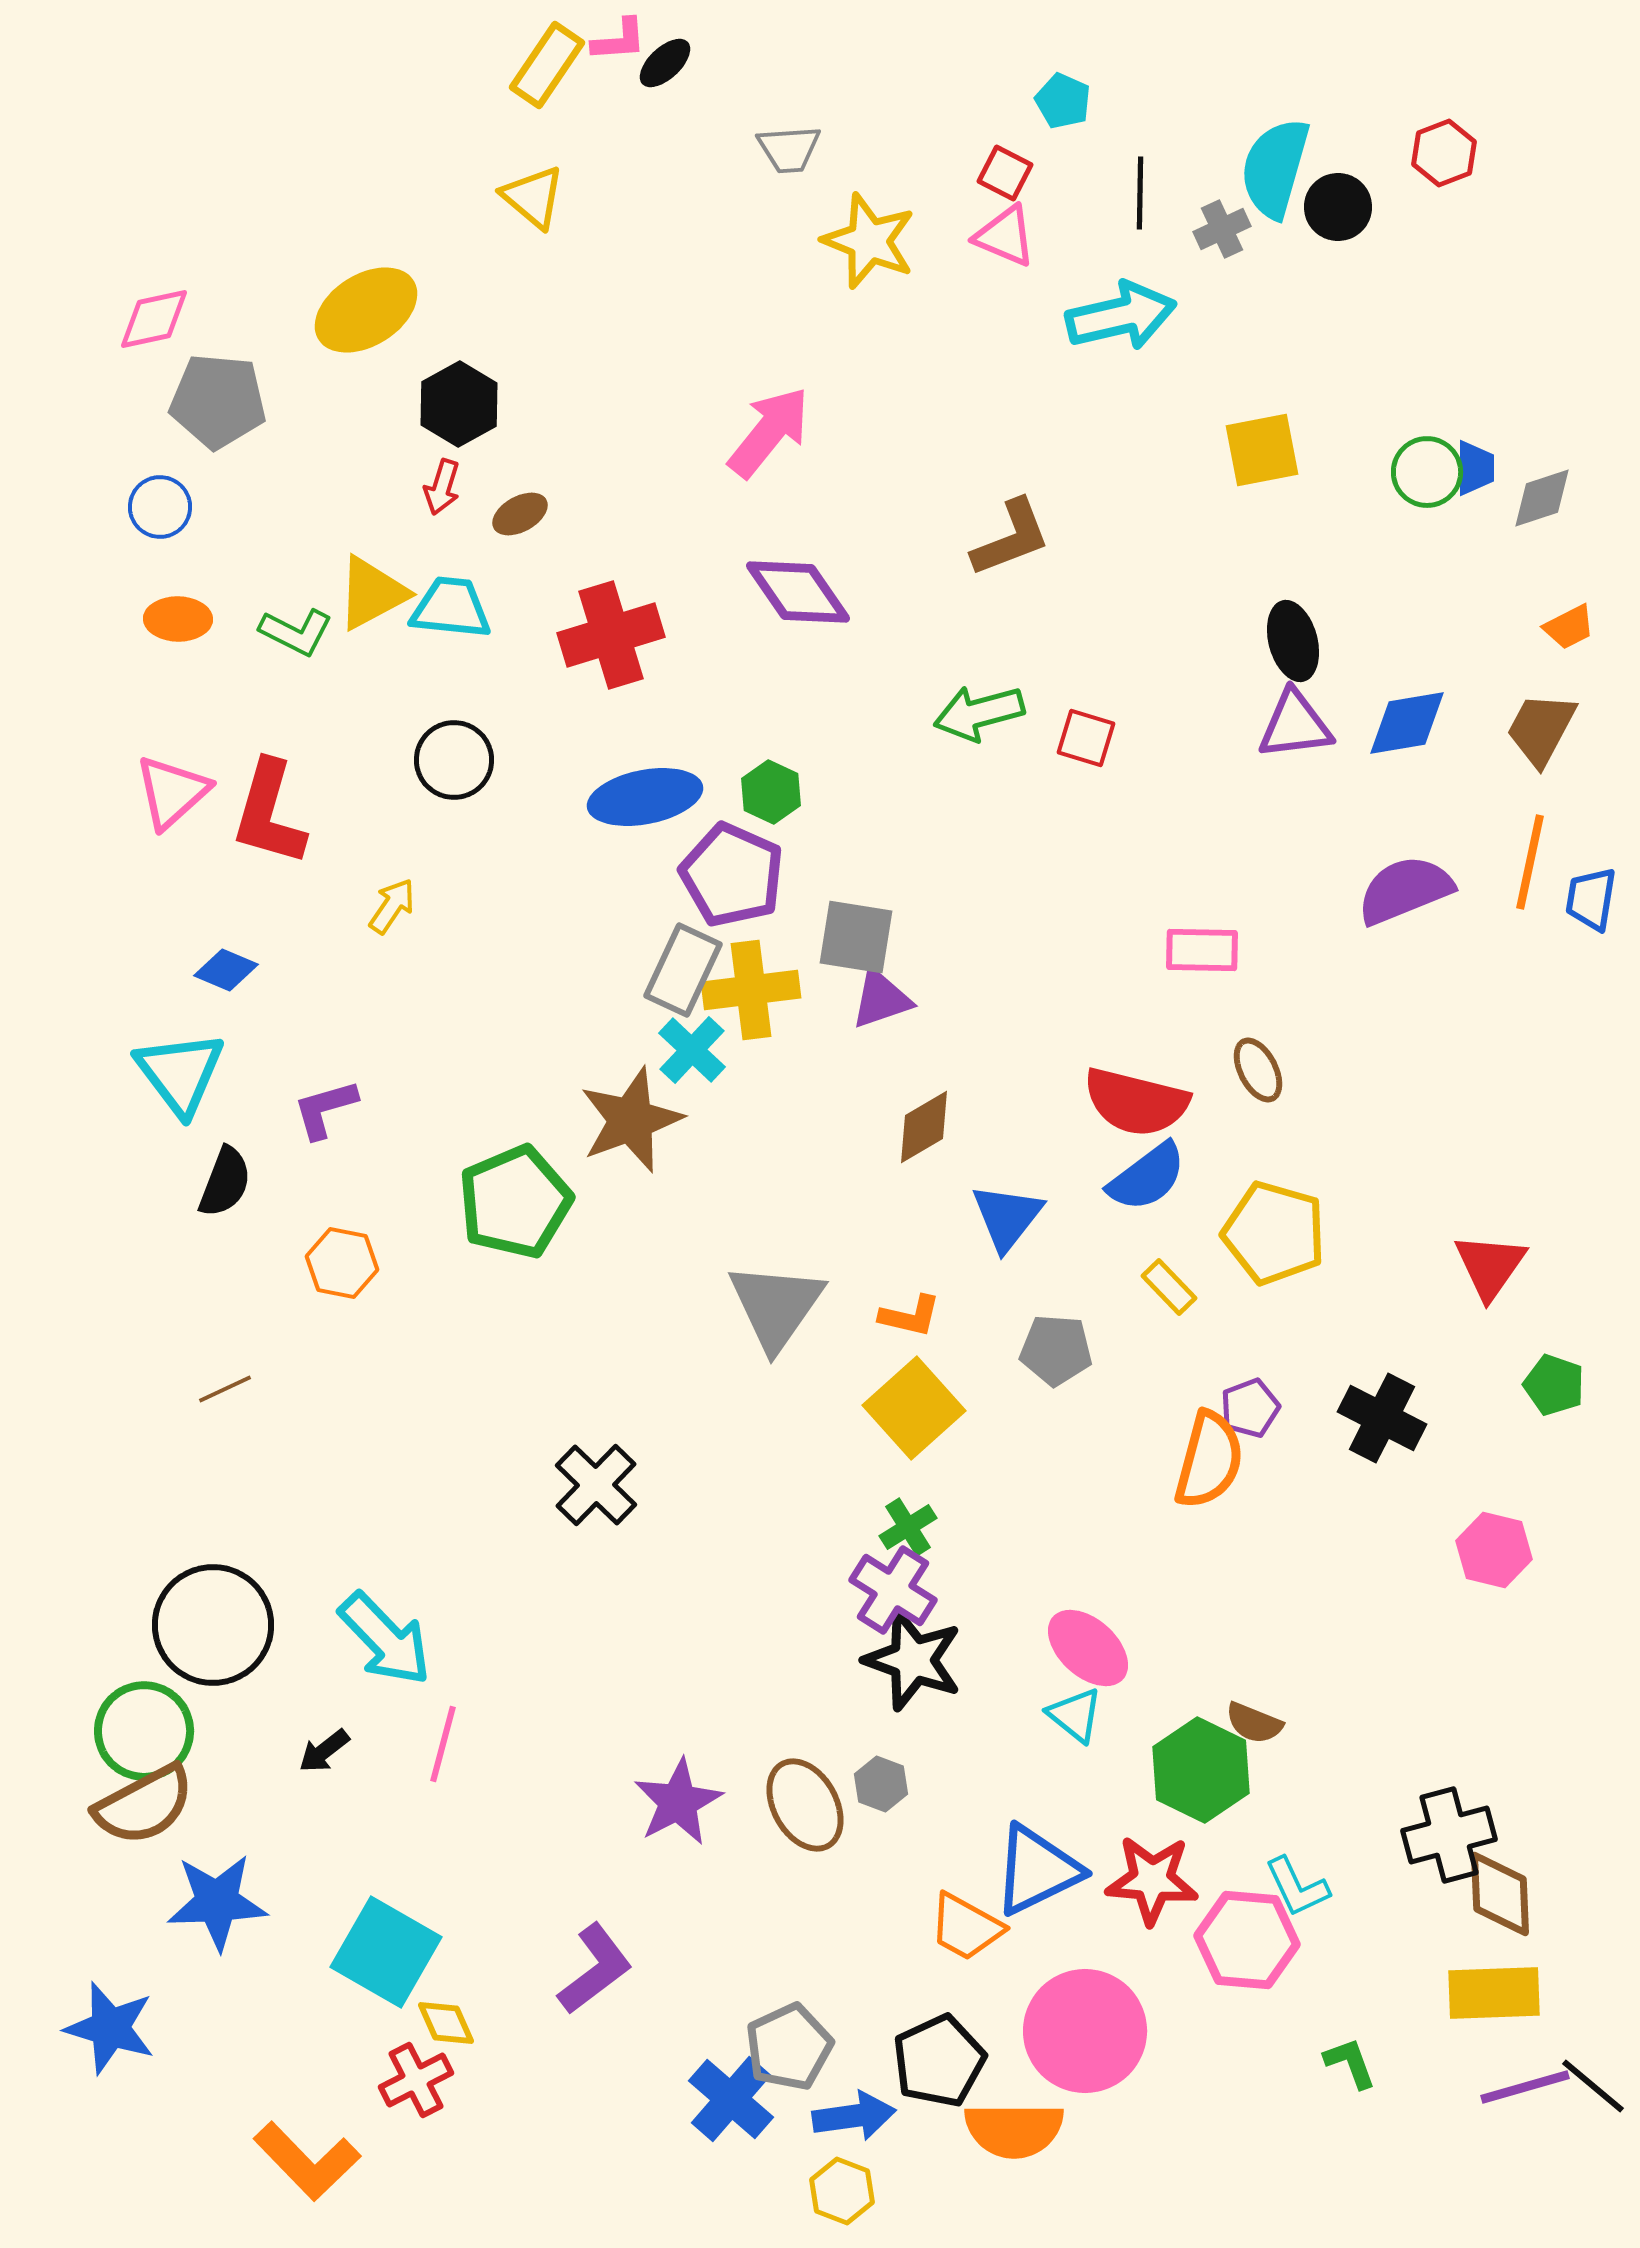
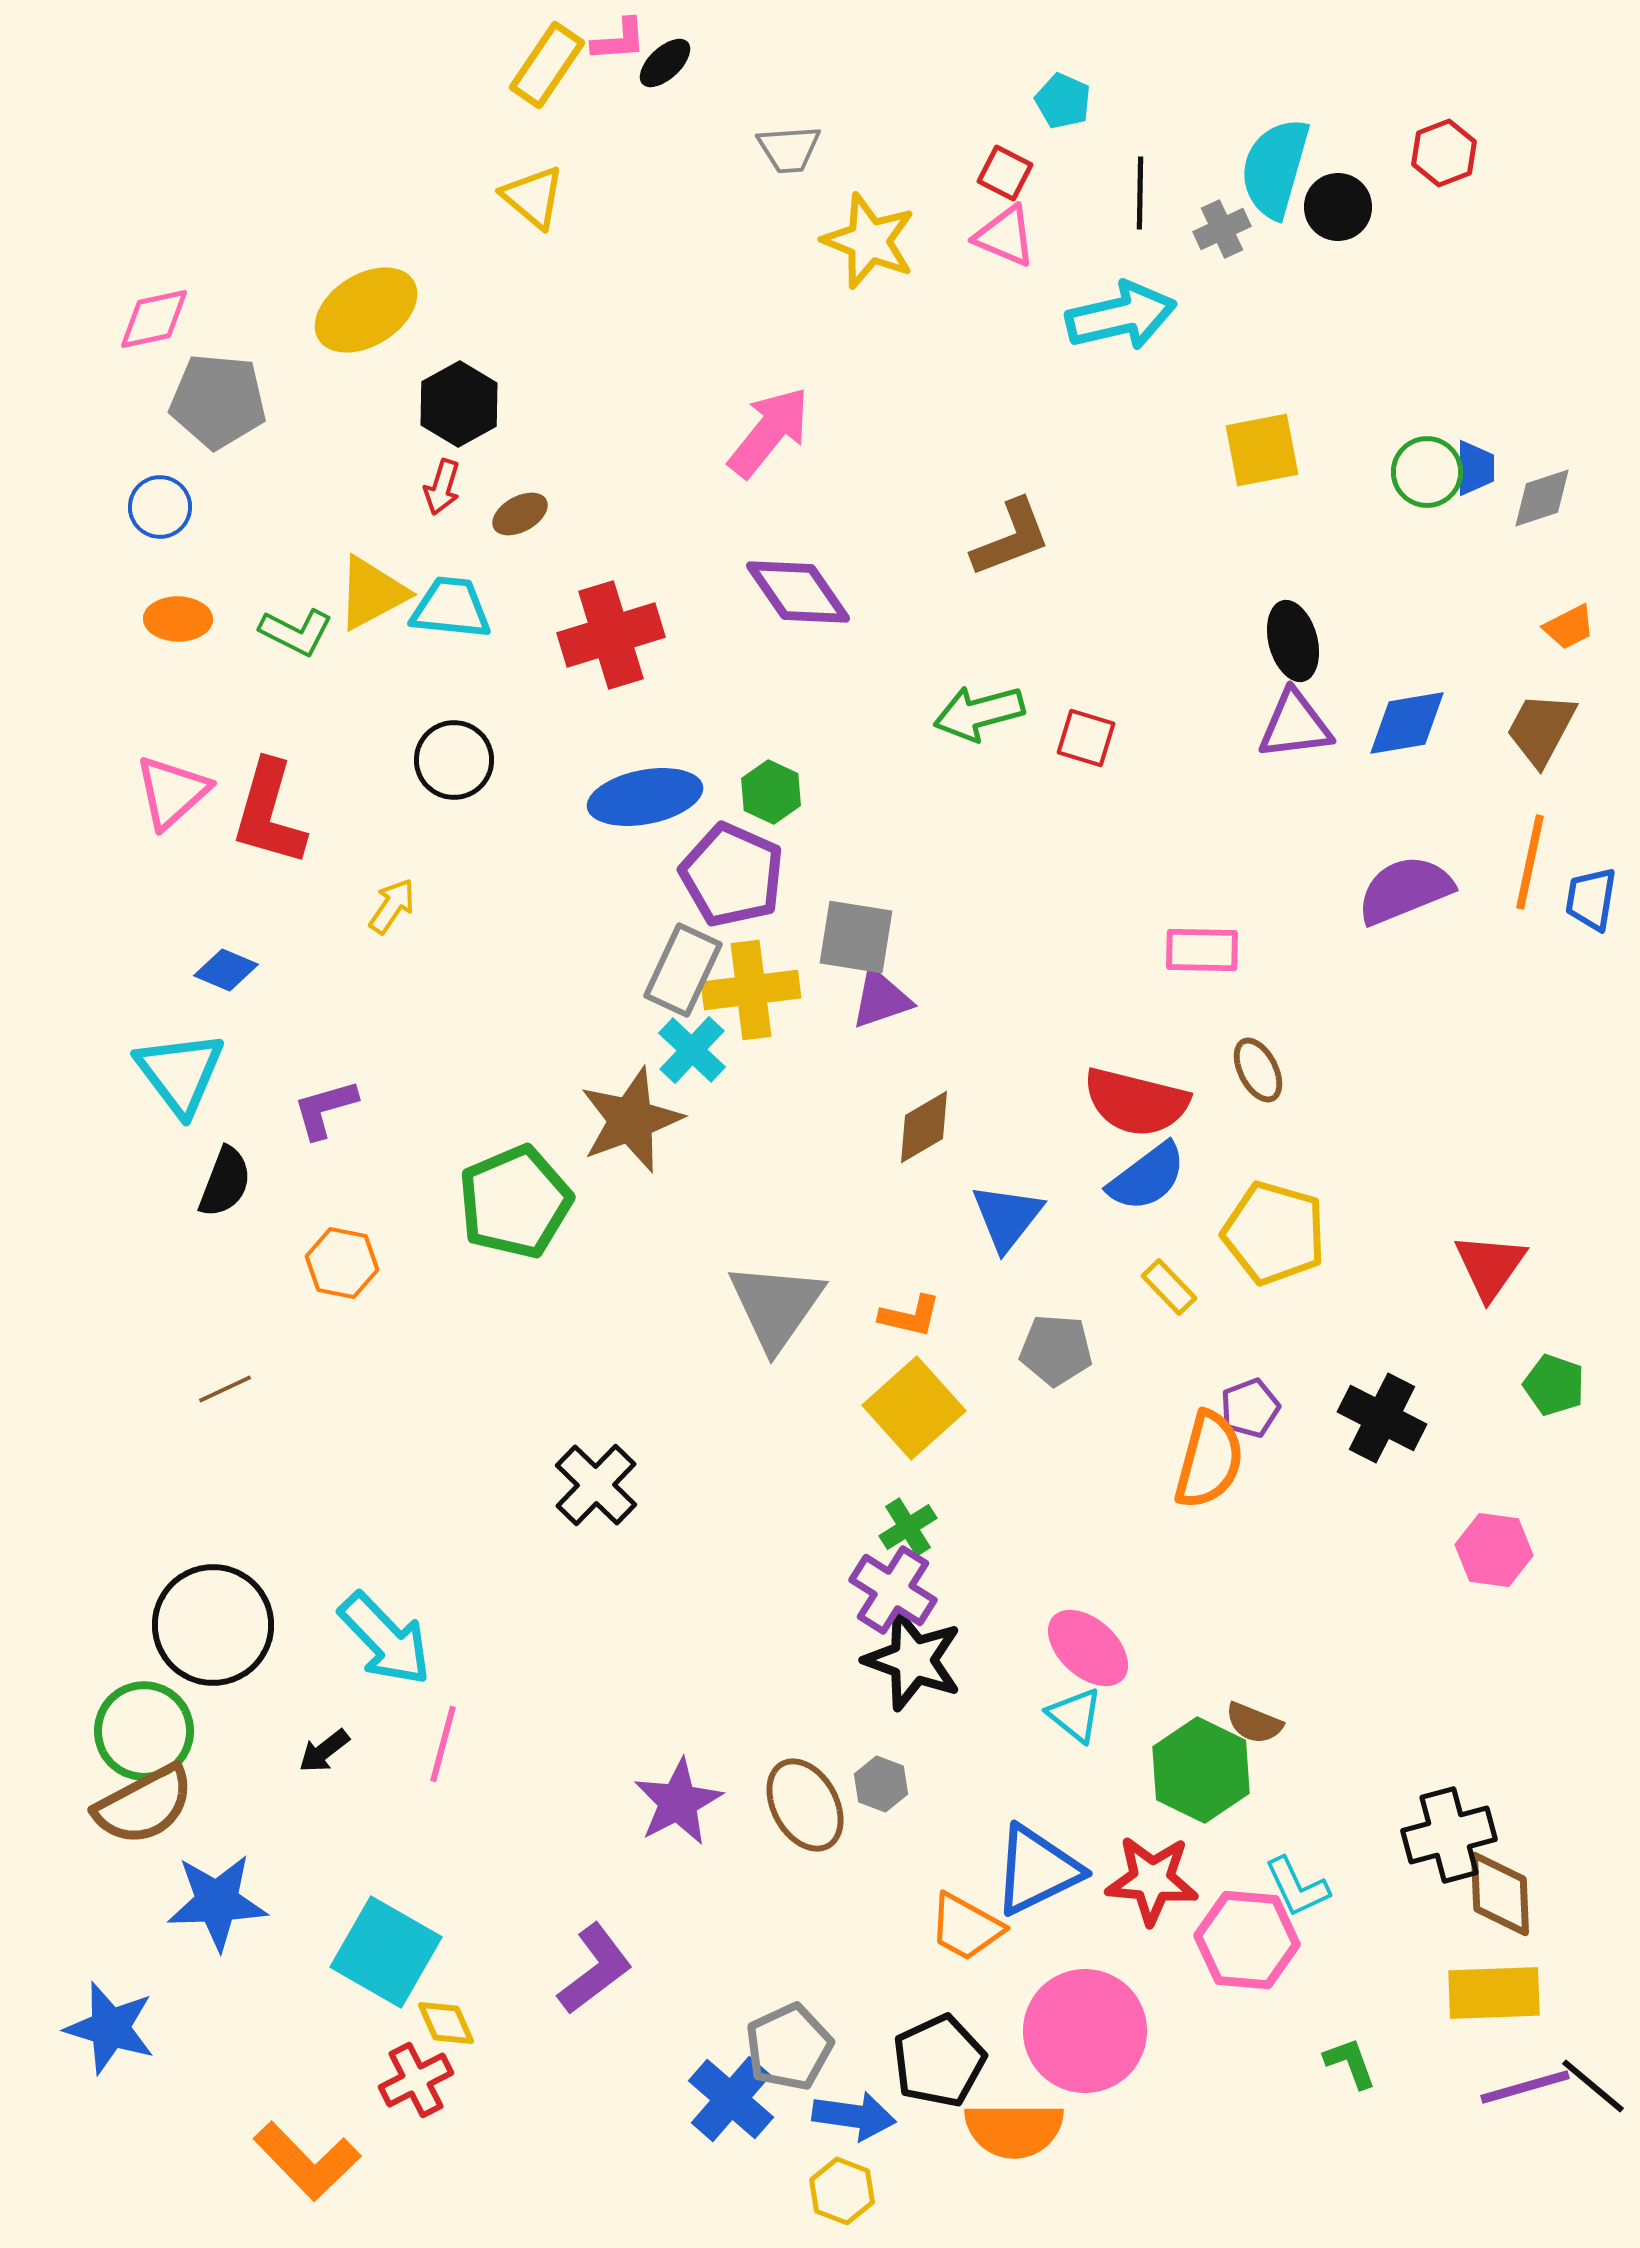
pink hexagon at (1494, 1550): rotated 6 degrees counterclockwise
blue arrow at (854, 2116): rotated 16 degrees clockwise
